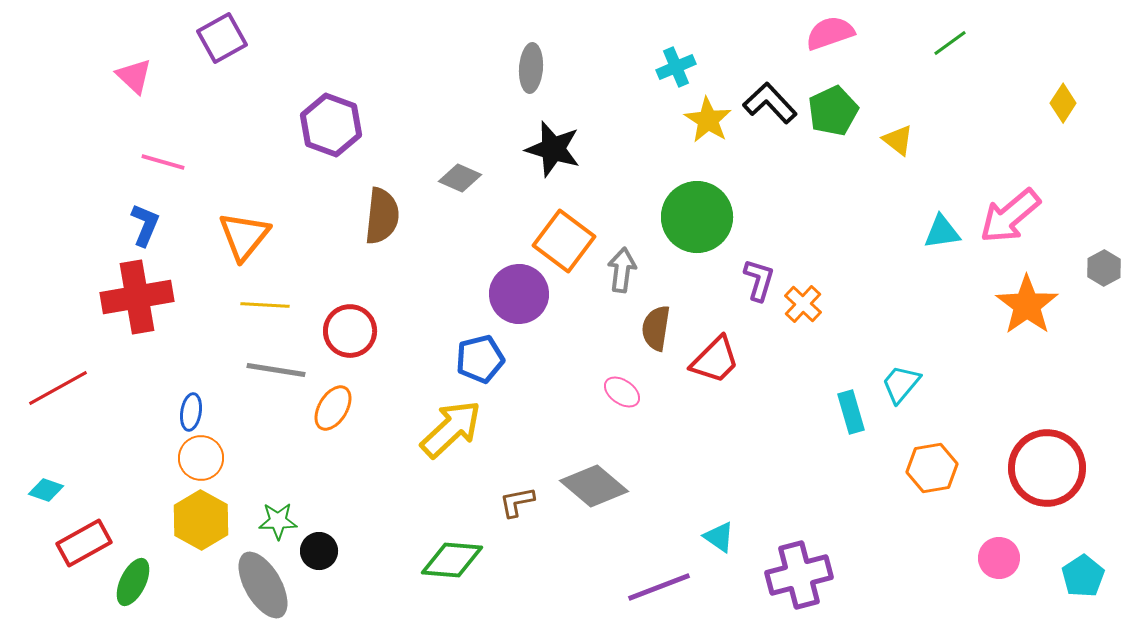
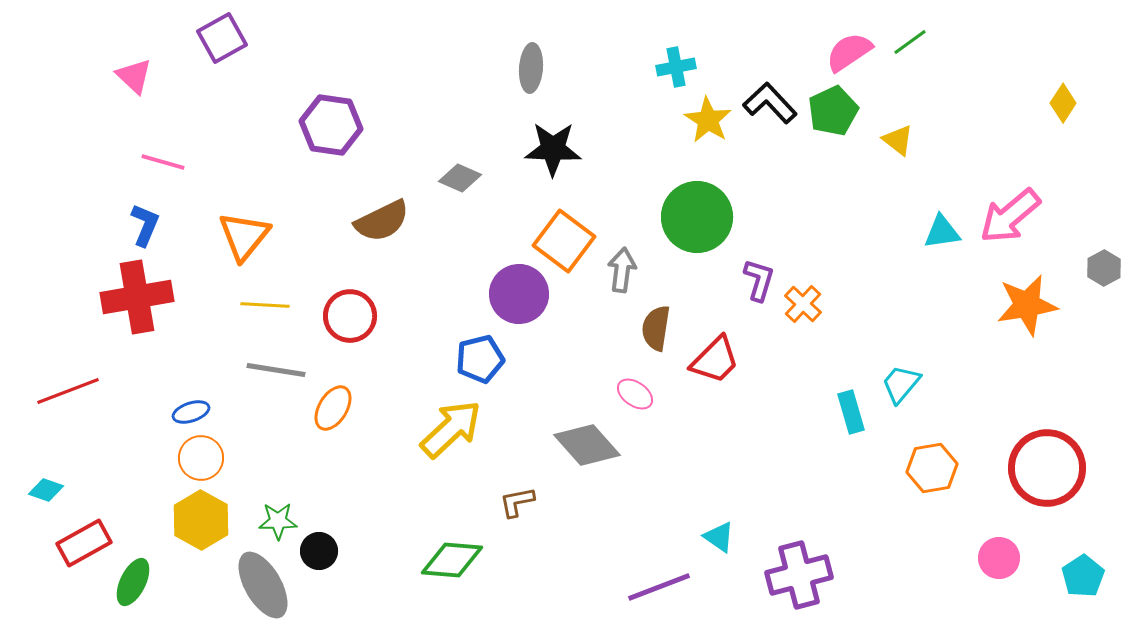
pink semicircle at (830, 33): moved 19 px right, 19 px down; rotated 15 degrees counterclockwise
green line at (950, 43): moved 40 px left, 1 px up
cyan cross at (676, 67): rotated 12 degrees clockwise
purple hexagon at (331, 125): rotated 12 degrees counterclockwise
black star at (553, 149): rotated 14 degrees counterclockwise
brown semicircle at (382, 216): moved 5 px down; rotated 58 degrees clockwise
orange star at (1027, 305): rotated 26 degrees clockwise
red circle at (350, 331): moved 15 px up
red line at (58, 388): moved 10 px right, 3 px down; rotated 8 degrees clockwise
pink ellipse at (622, 392): moved 13 px right, 2 px down
blue ellipse at (191, 412): rotated 63 degrees clockwise
gray diamond at (594, 486): moved 7 px left, 41 px up; rotated 8 degrees clockwise
